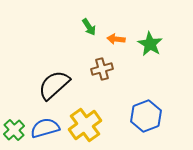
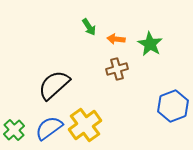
brown cross: moved 15 px right
blue hexagon: moved 27 px right, 10 px up
blue semicircle: moved 4 px right; rotated 20 degrees counterclockwise
